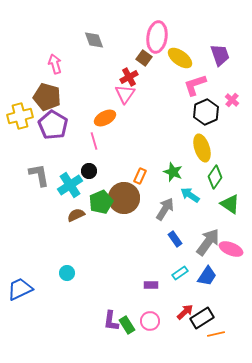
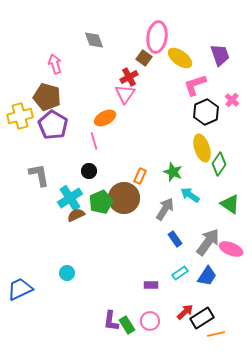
green diamond at (215, 177): moved 4 px right, 13 px up
cyan cross at (70, 185): moved 13 px down
